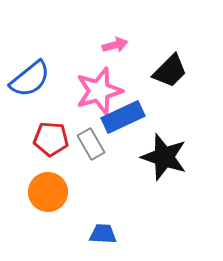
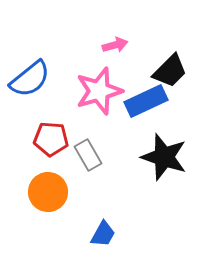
blue rectangle: moved 23 px right, 16 px up
gray rectangle: moved 3 px left, 11 px down
blue trapezoid: rotated 116 degrees clockwise
